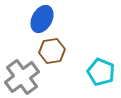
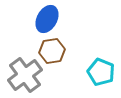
blue ellipse: moved 5 px right
gray cross: moved 3 px right, 2 px up
